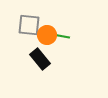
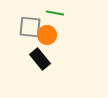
gray square: moved 1 px right, 2 px down
green line: moved 6 px left, 23 px up
